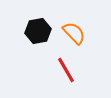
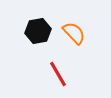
red line: moved 8 px left, 4 px down
